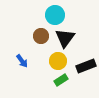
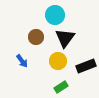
brown circle: moved 5 px left, 1 px down
green rectangle: moved 7 px down
